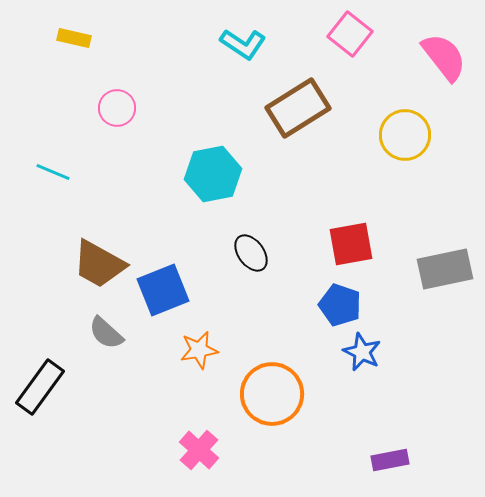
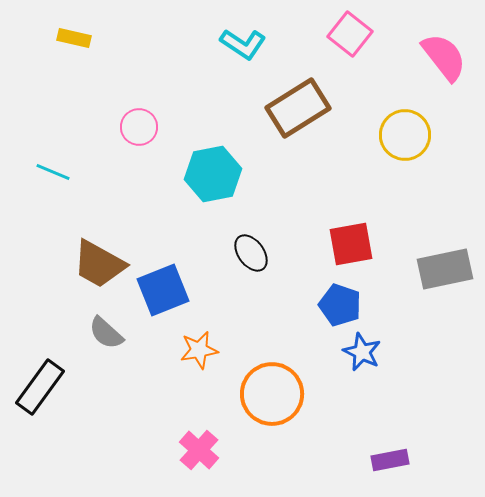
pink circle: moved 22 px right, 19 px down
